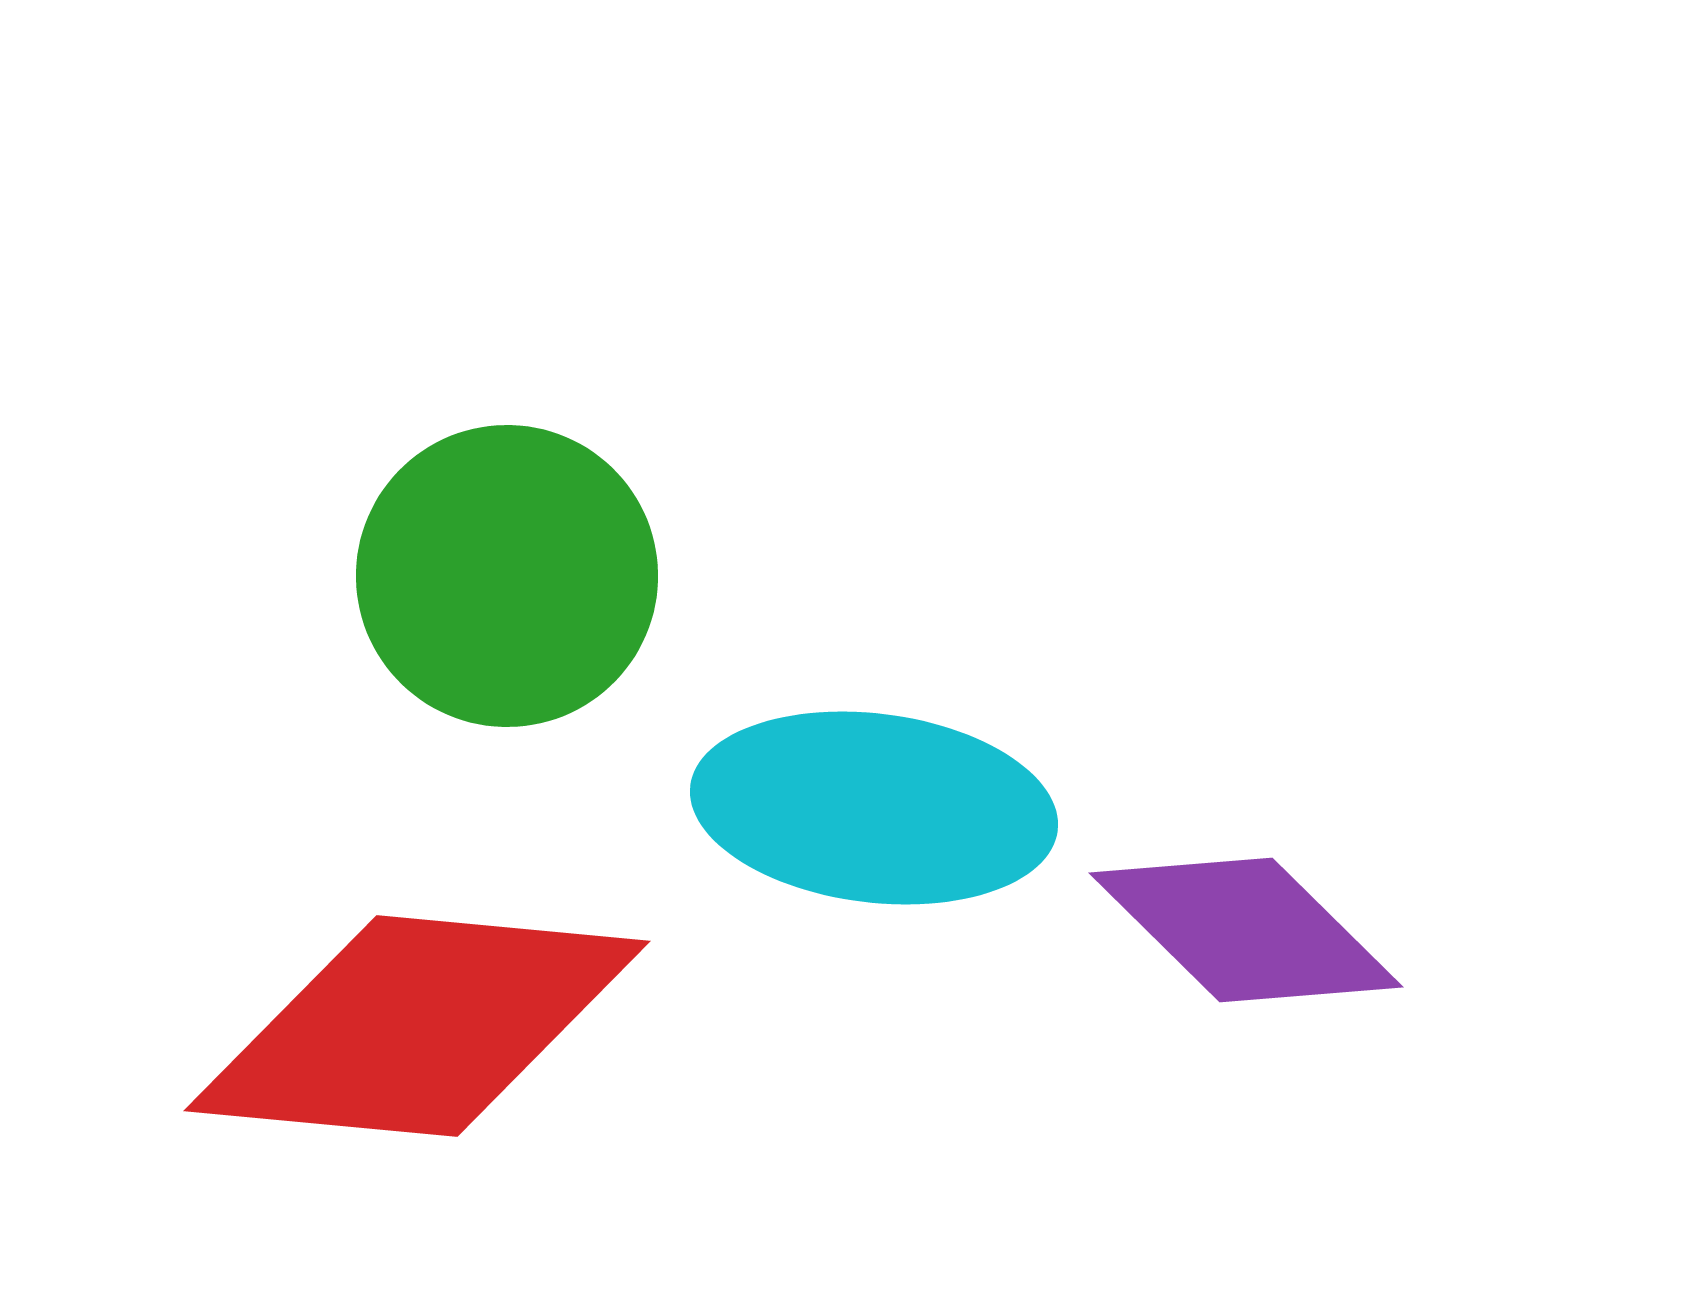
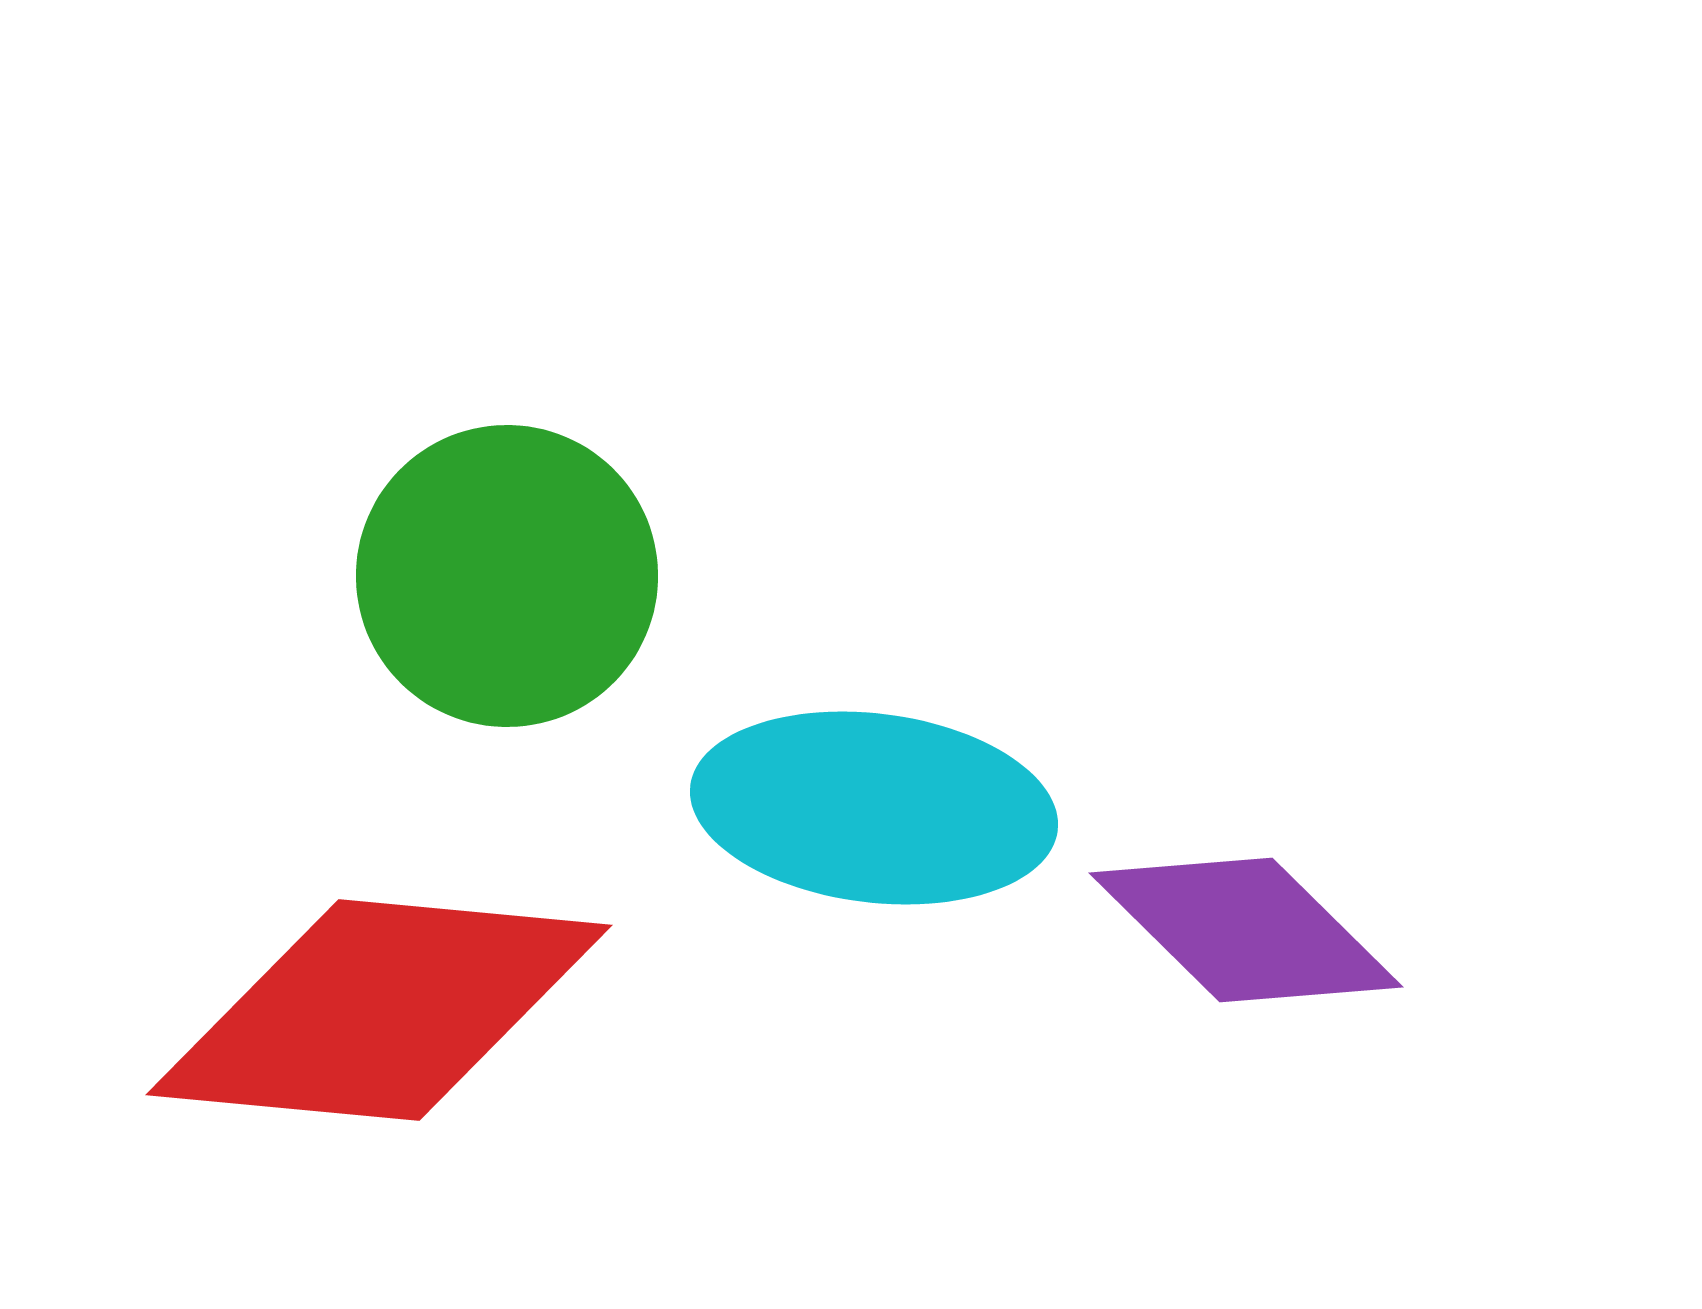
red diamond: moved 38 px left, 16 px up
